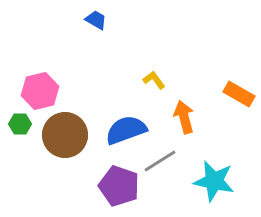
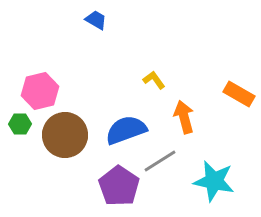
purple pentagon: rotated 15 degrees clockwise
